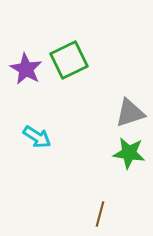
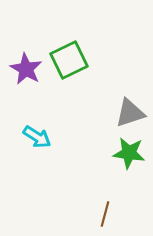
brown line: moved 5 px right
